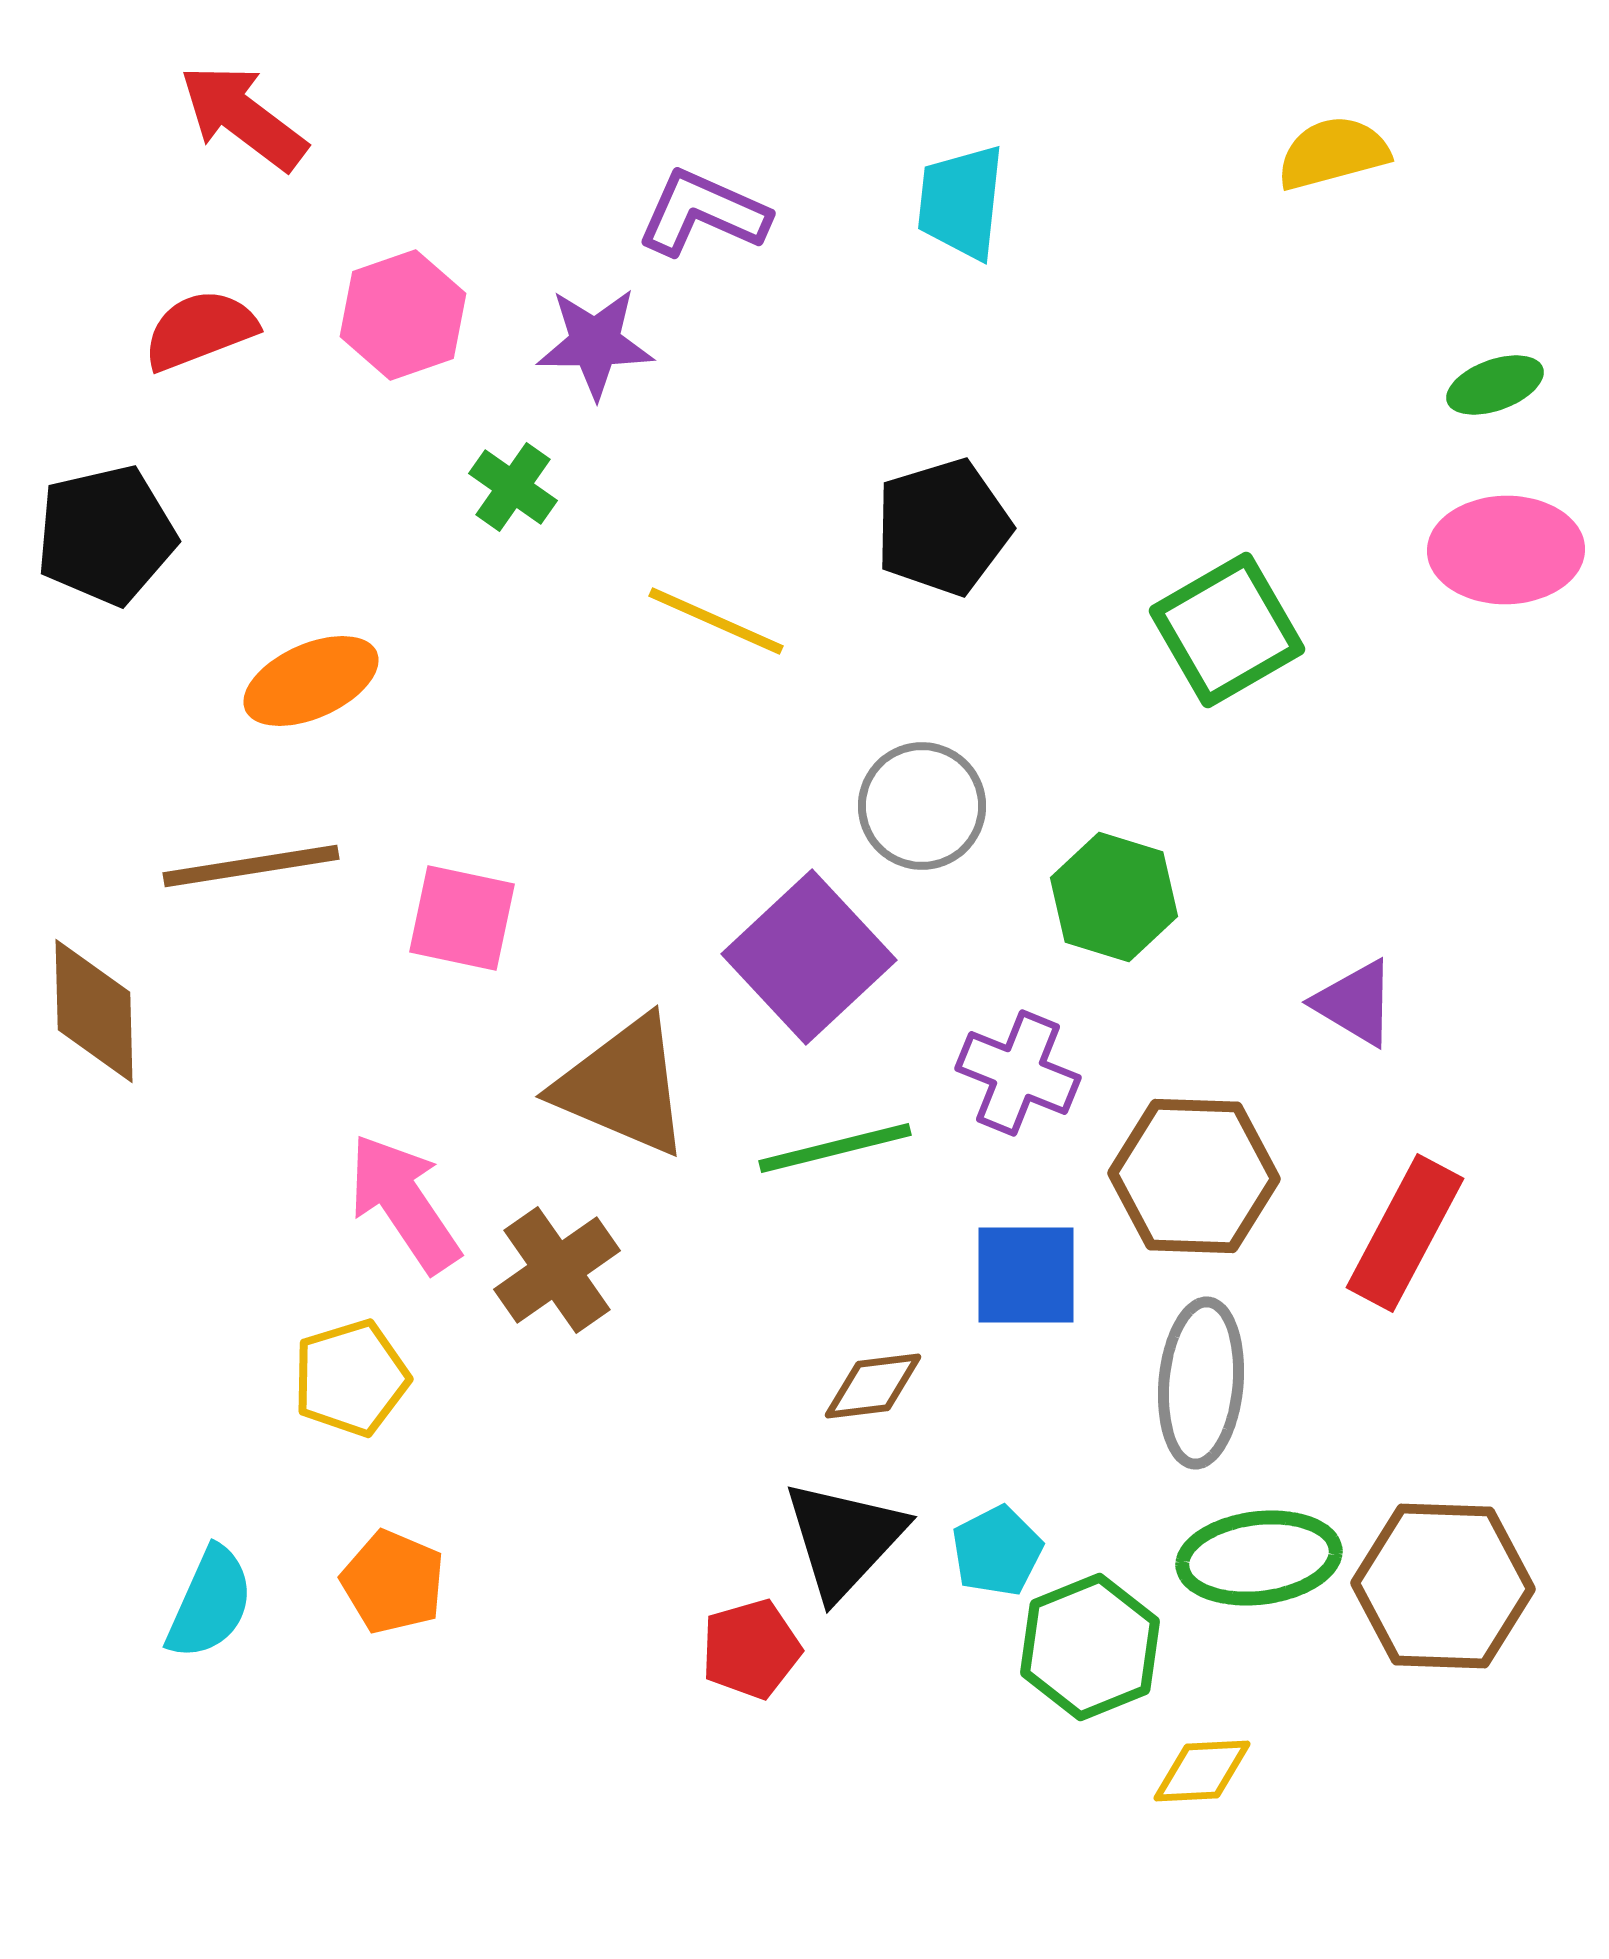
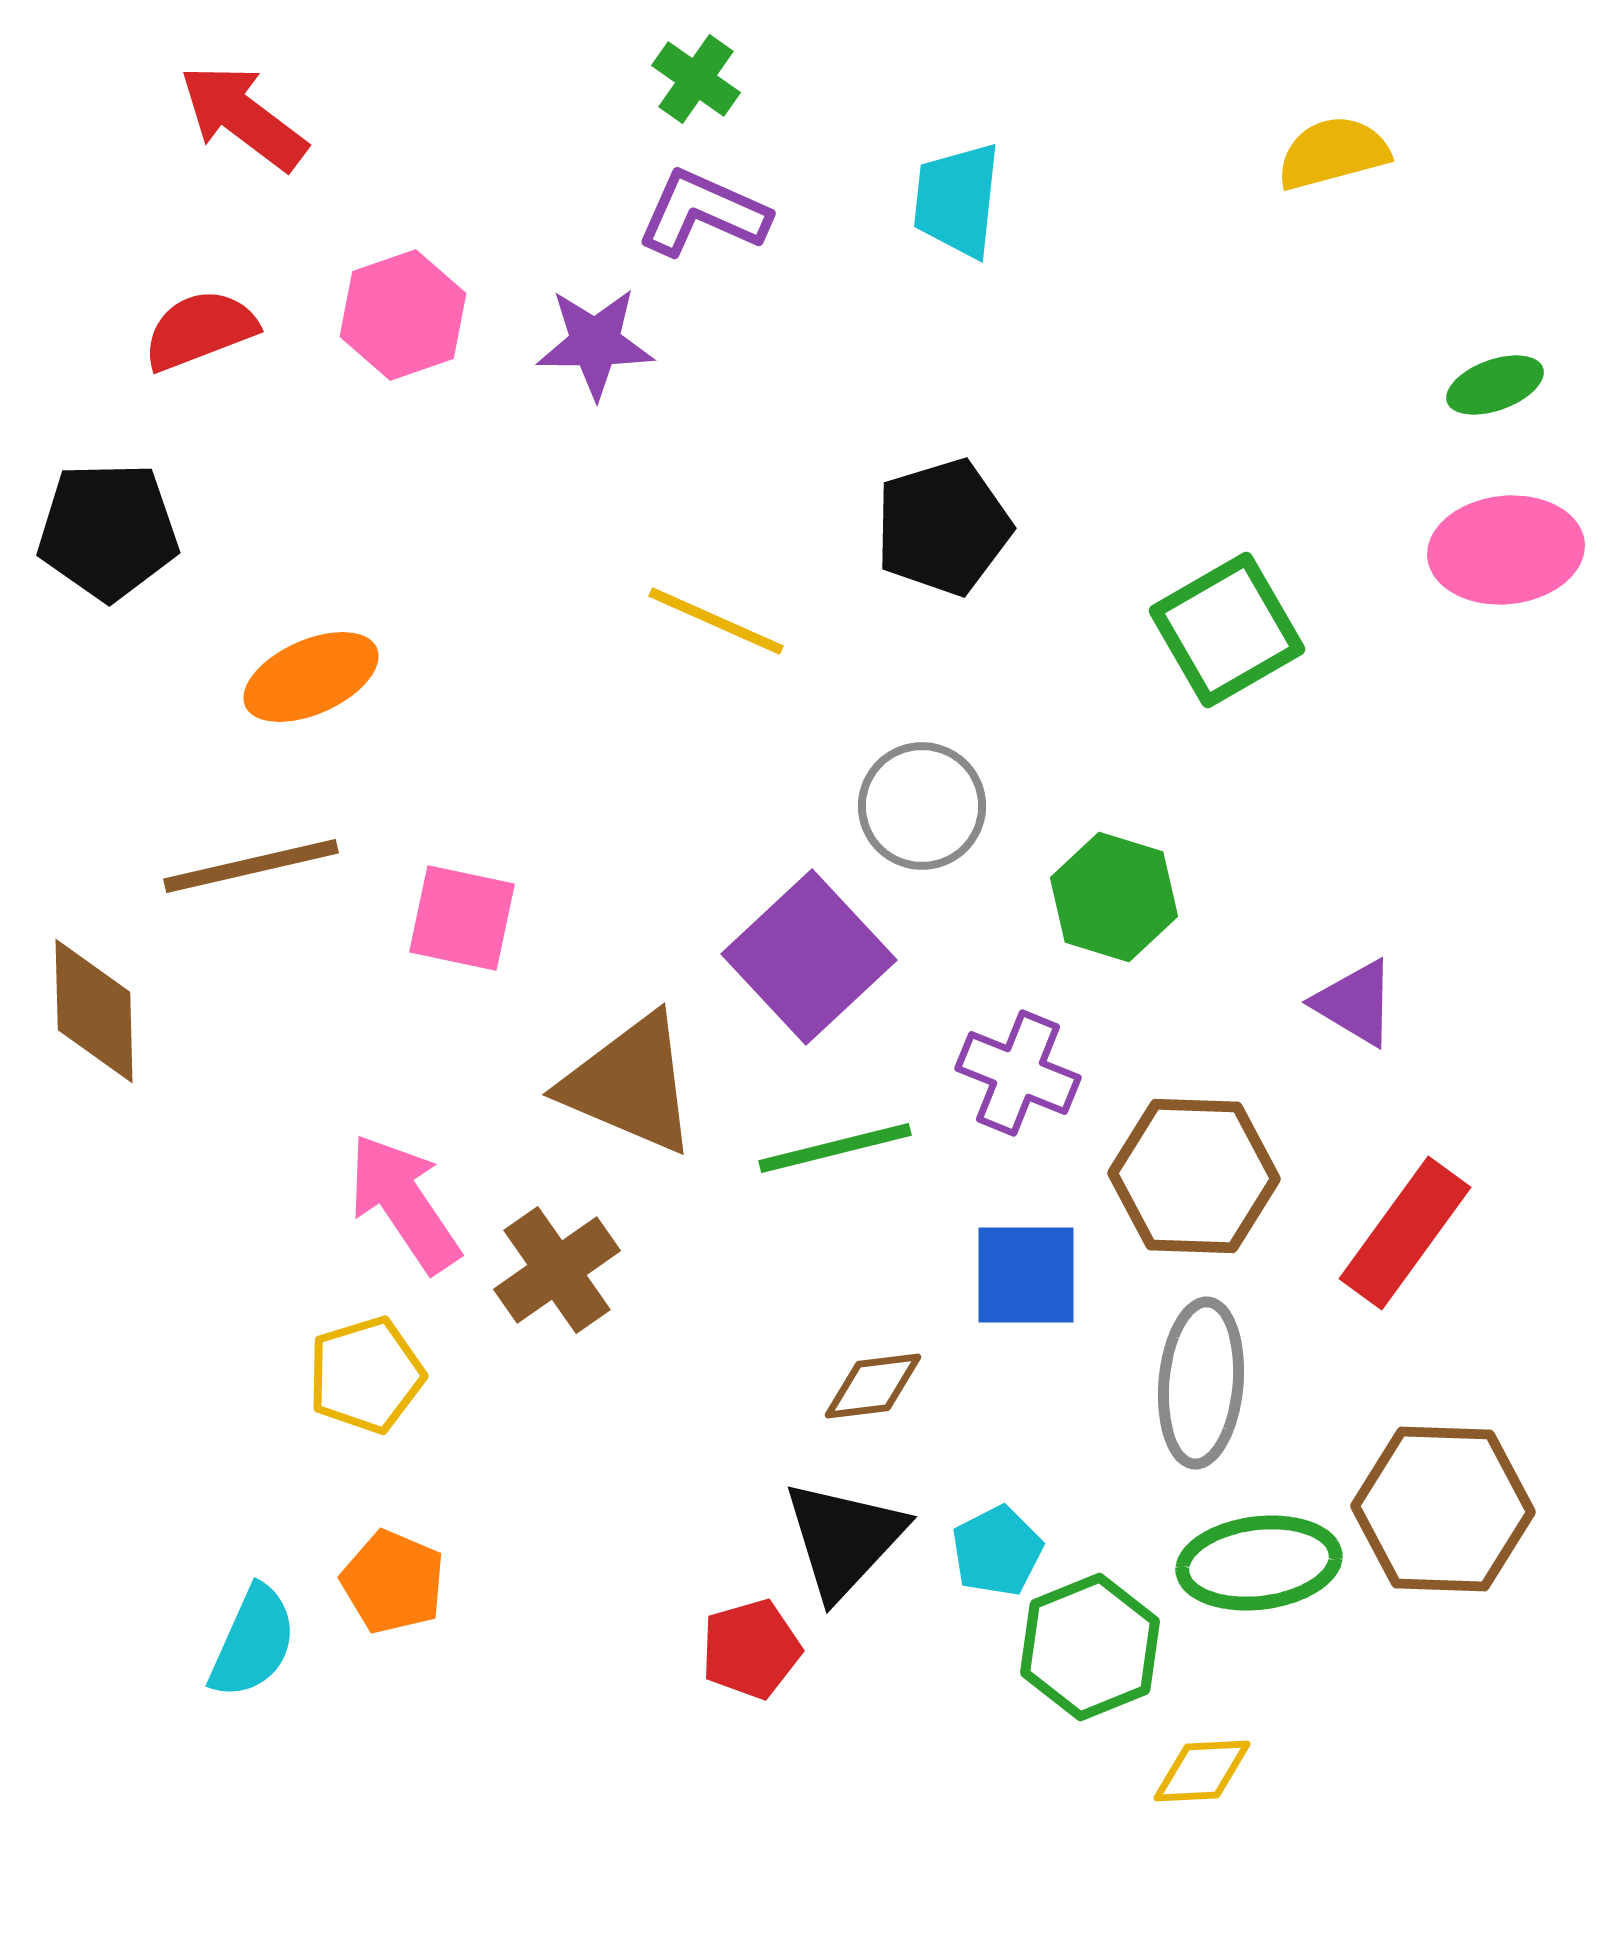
cyan trapezoid at (961, 202): moved 4 px left, 2 px up
green cross at (513, 487): moved 183 px right, 408 px up
black pentagon at (106, 535): moved 2 px right, 4 px up; rotated 12 degrees clockwise
pink ellipse at (1506, 550): rotated 5 degrees counterclockwise
orange ellipse at (311, 681): moved 4 px up
brown line at (251, 866): rotated 4 degrees counterclockwise
brown triangle at (623, 1086): moved 7 px right, 2 px up
red rectangle at (1405, 1233): rotated 8 degrees clockwise
yellow pentagon at (351, 1378): moved 15 px right, 3 px up
green ellipse at (1259, 1558): moved 5 px down
brown hexagon at (1443, 1586): moved 77 px up
cyan semicircle at (210, 1603): moved 43 px right, 39 px down
